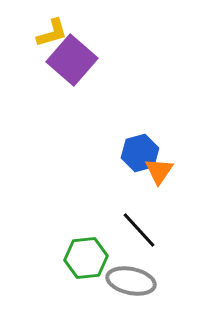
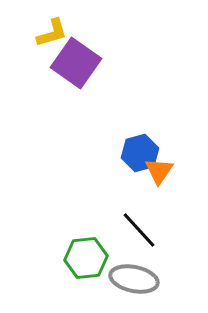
purple square: moved 4 px right, 3 px down; rotated 6 degrees counterclockwise
gray ellipse: moved 3 px right, 2 px up
